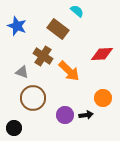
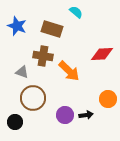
cyan semicircle: moved 1 px left, 1 px down
brown rectangle: moved 6 px left; rotated 20 degrees counterclockwise
brown cross: rotated 24 degrees counterclockwise
orange circle: moved 5 px right, 1 px down
black circle: moved 1 px right, 6 px up
